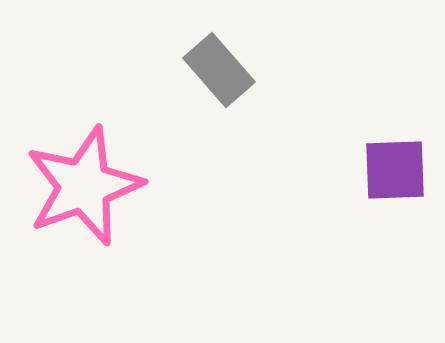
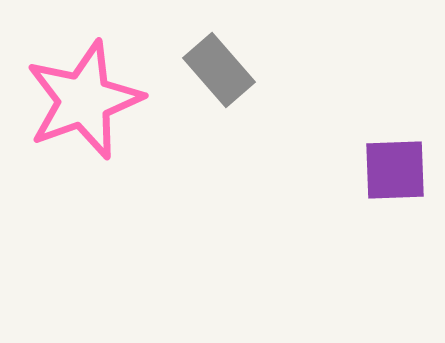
pink star: moved 86 px up
